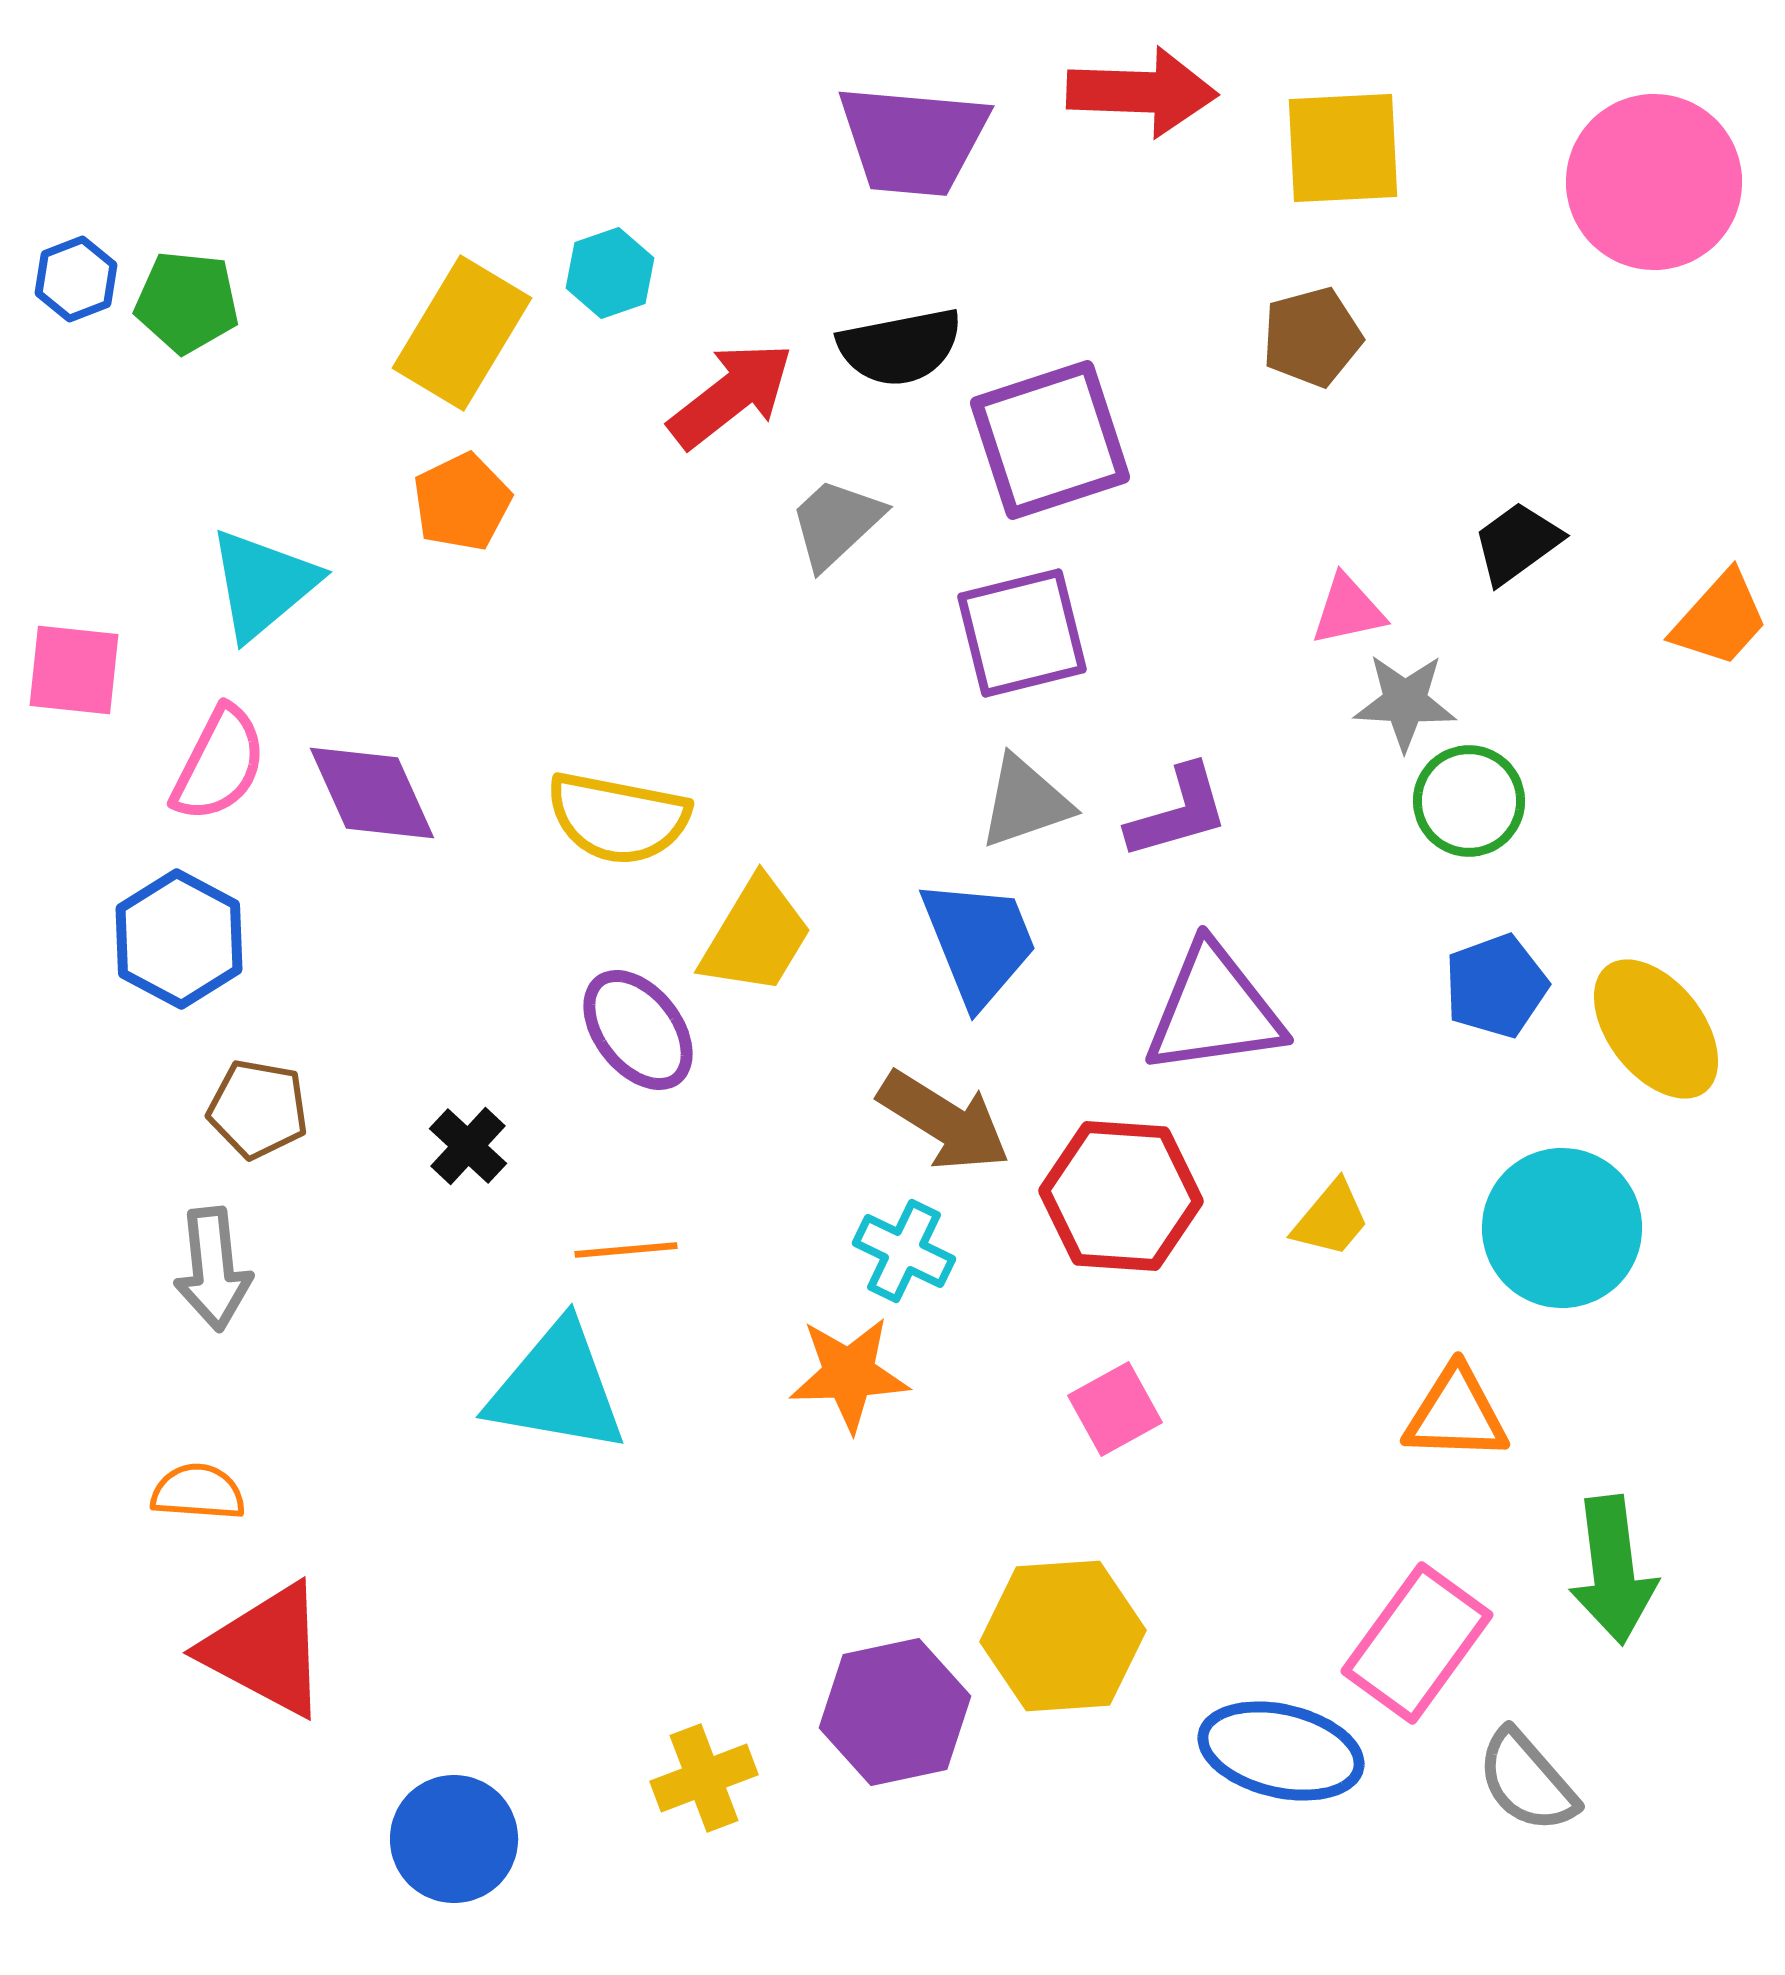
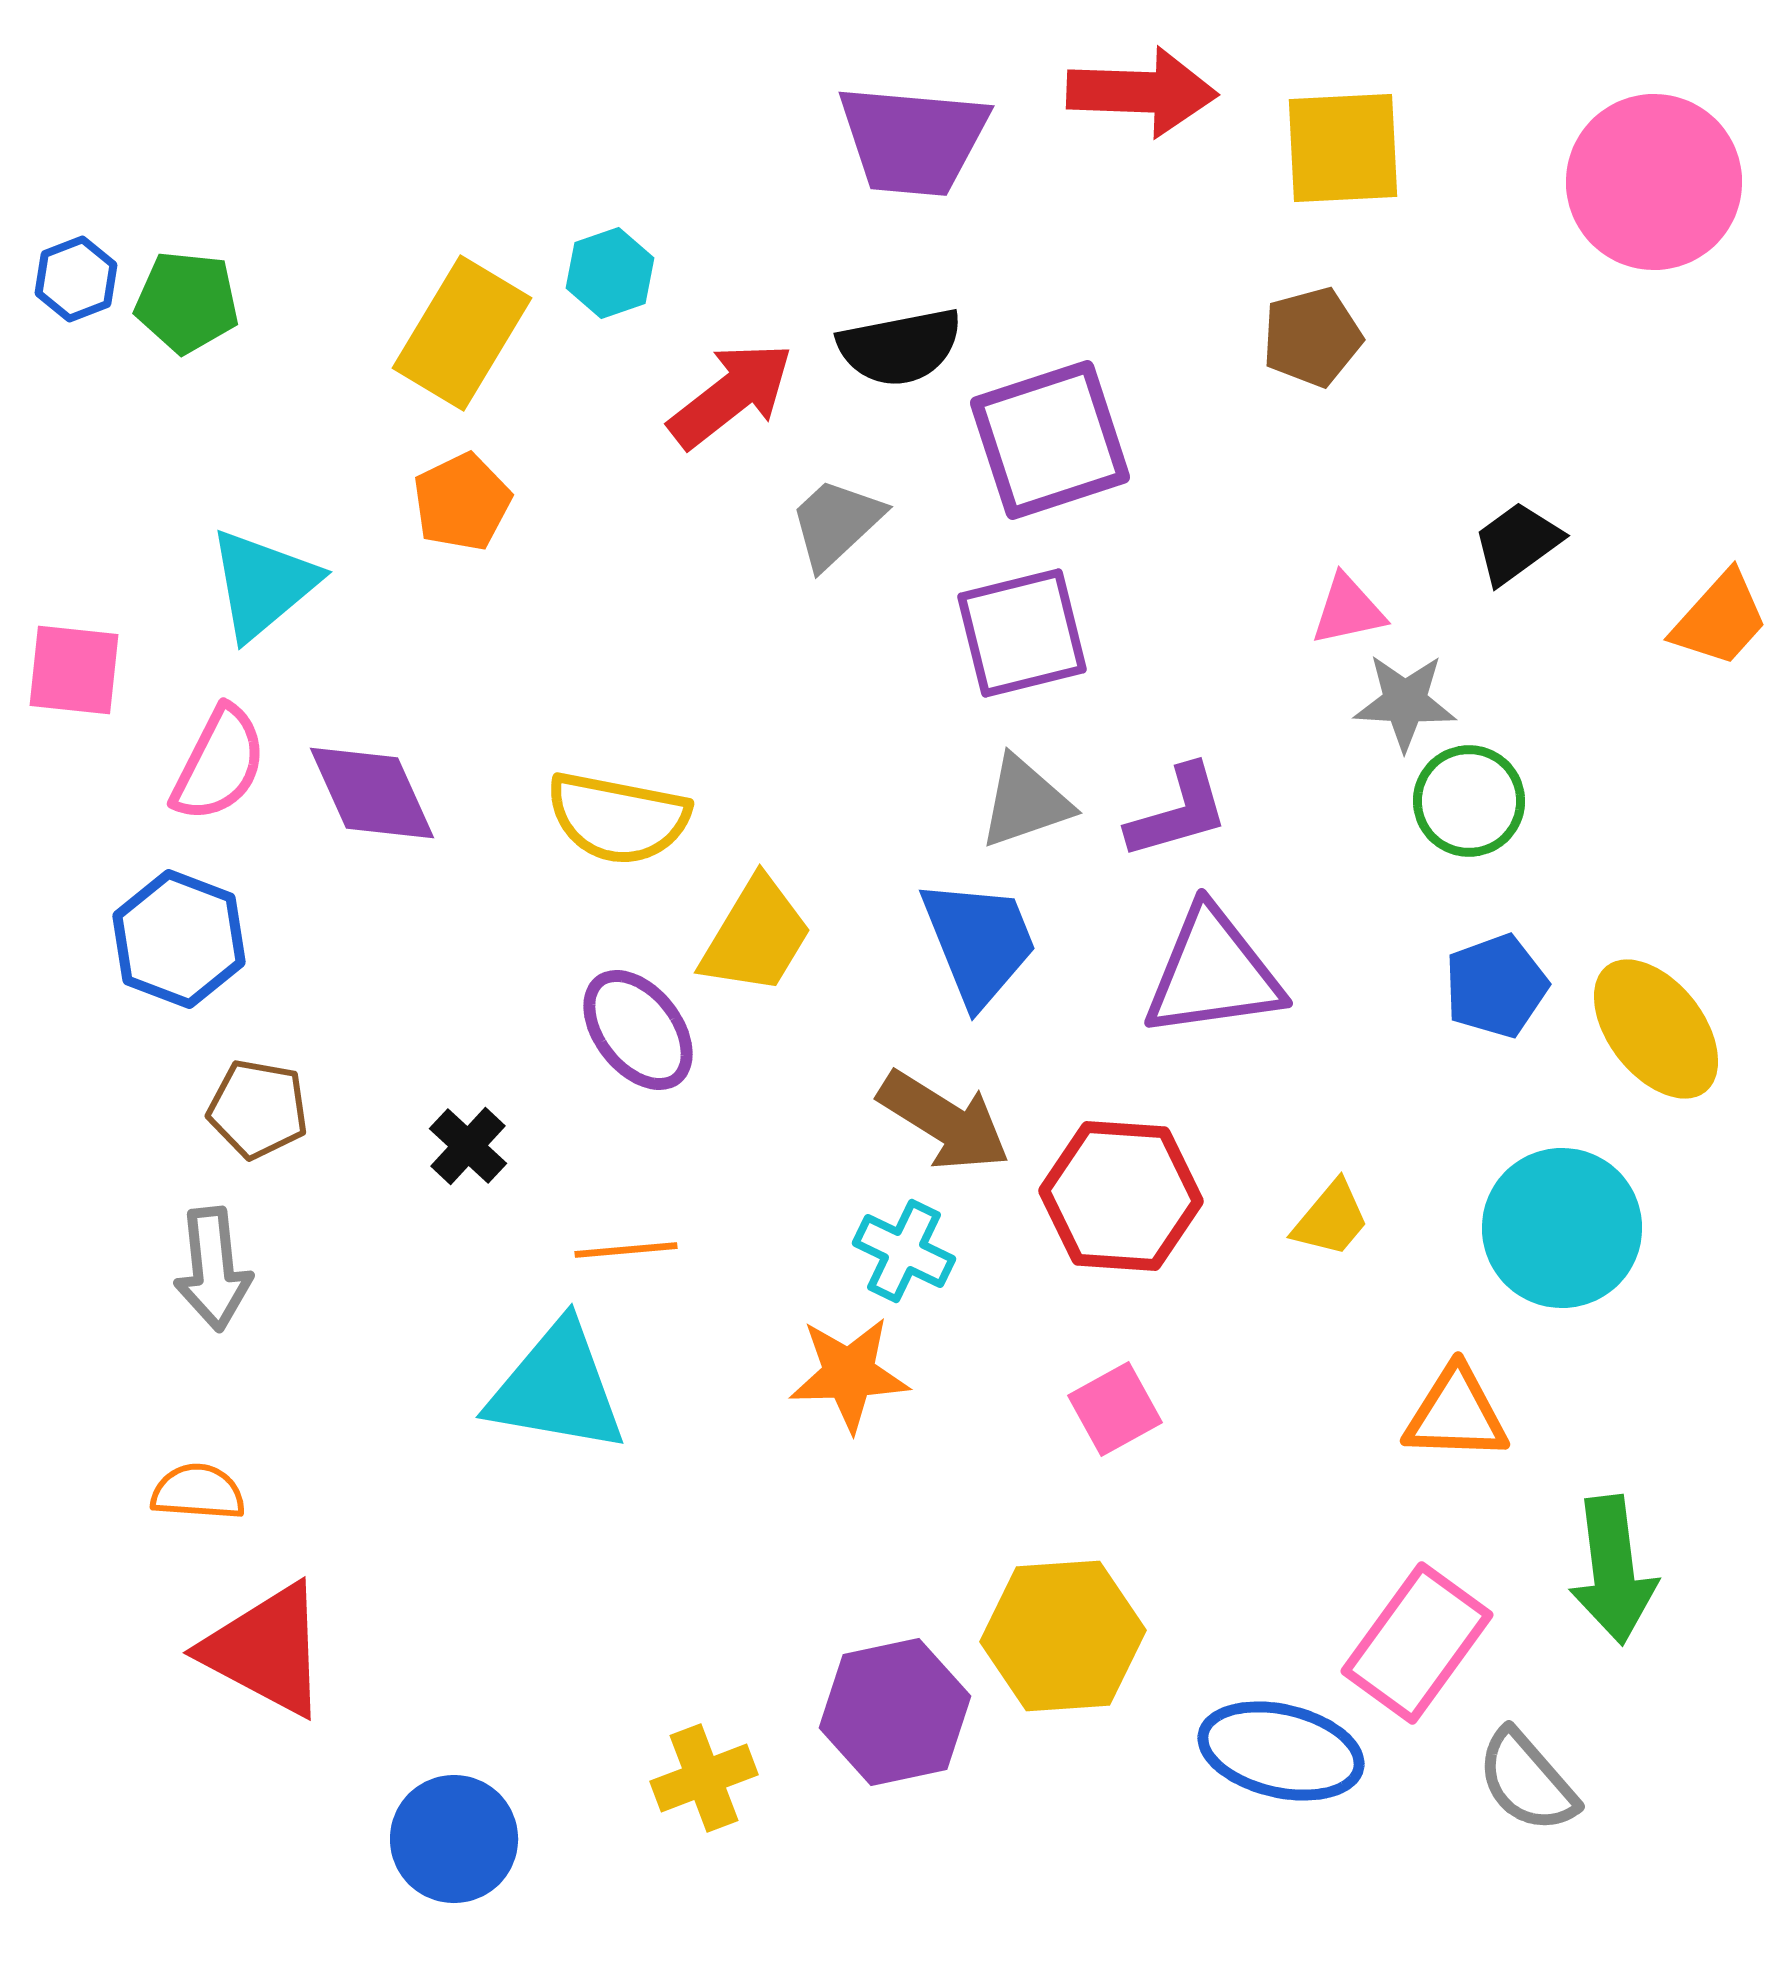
blue hexagon at (179, 939): rotated 7 degrees counterclockwise
purple triangle at (1214, 1010): moved 1 px left, 37 px up
